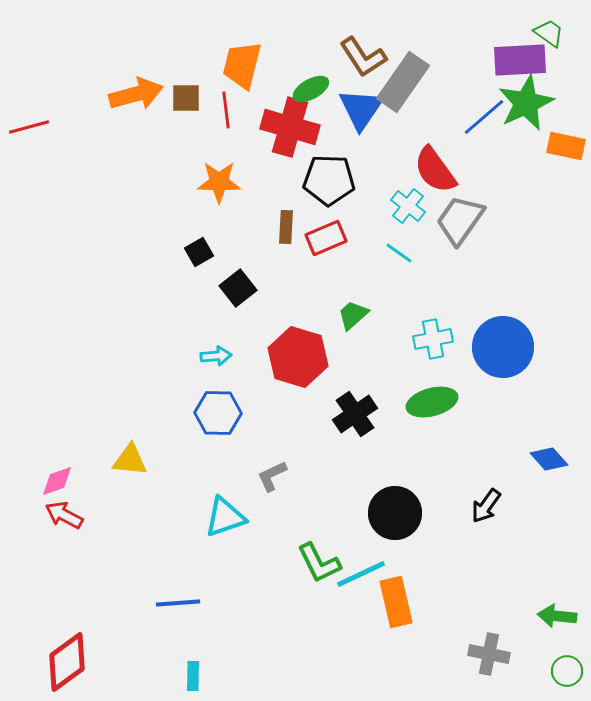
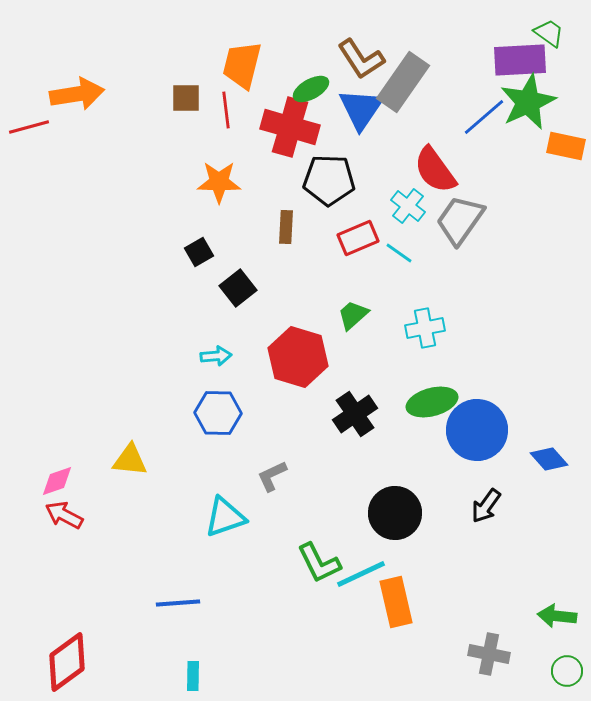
brown L-shape at (363, 57): moved 2 px left, 2 px down
orange arrow at (136, 94): moved 59 px left; rotated 6 degrees clockwise
green star at (526, 103): moved 2 px right, 1 px up
red rectangle at (326, 238): moved 32 px right
cyan cross at (433, 339): moved 8 px left, 11 px up
blue circle at (503, 347): moved 26 px left, 83 px down
